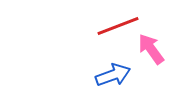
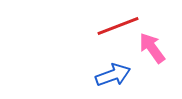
pink arrow: moved 1 px right, 1 px up
